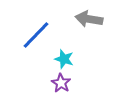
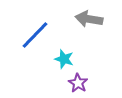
blue line: moved 1 px left
purple star: moved 17 px right
